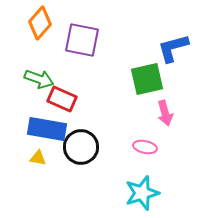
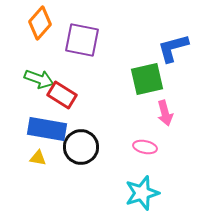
red rectangle: moved 4 px up; rotated 8 degrees clockwise
